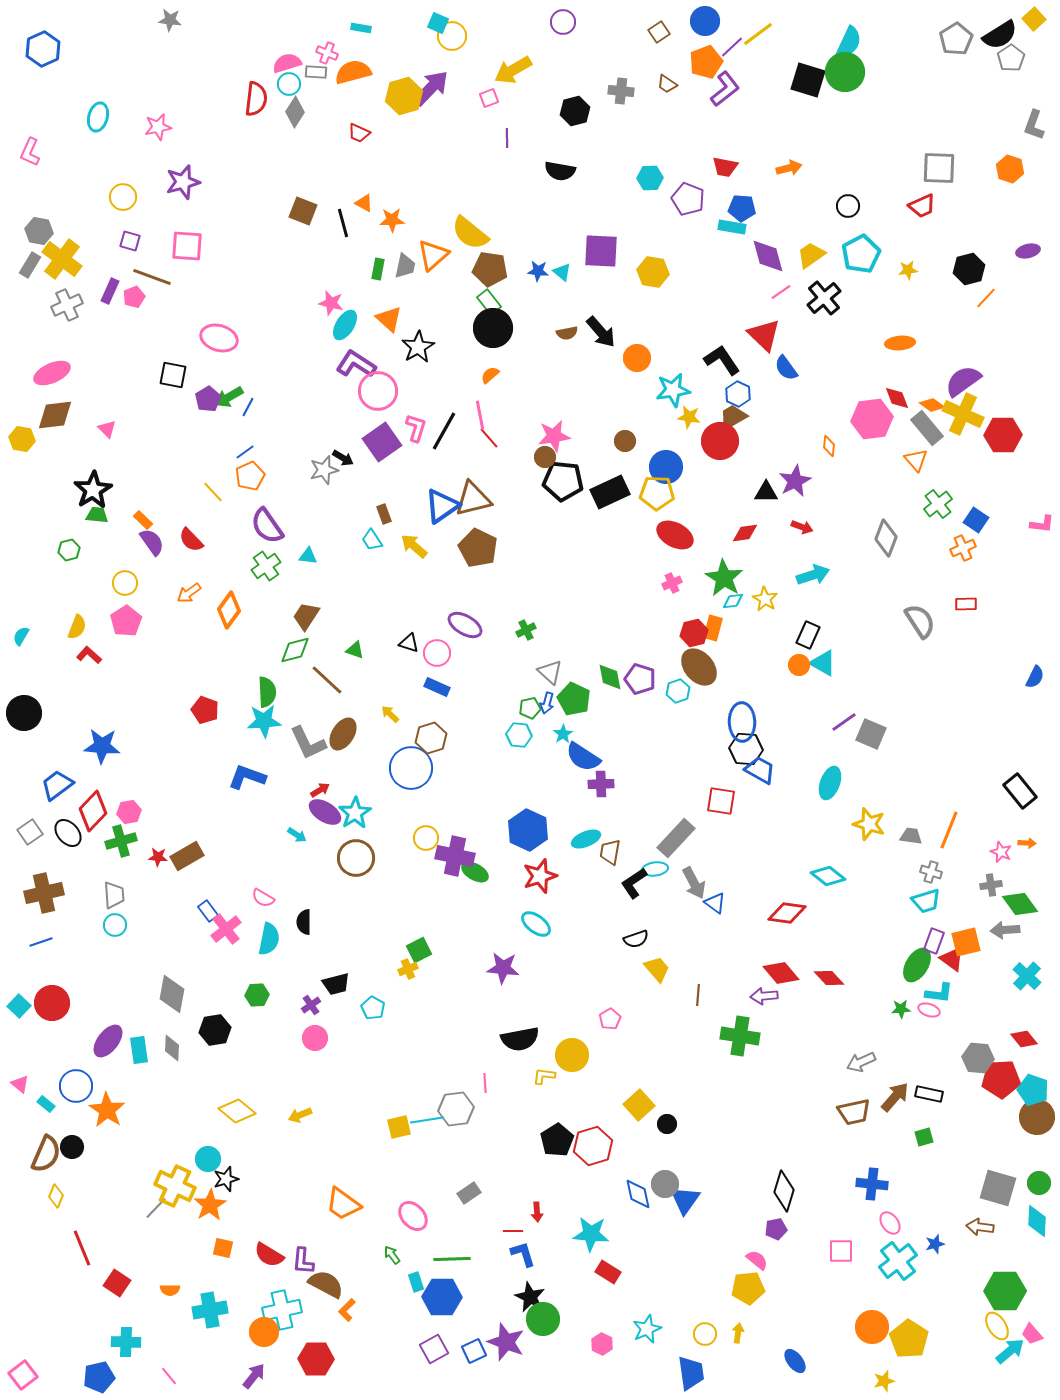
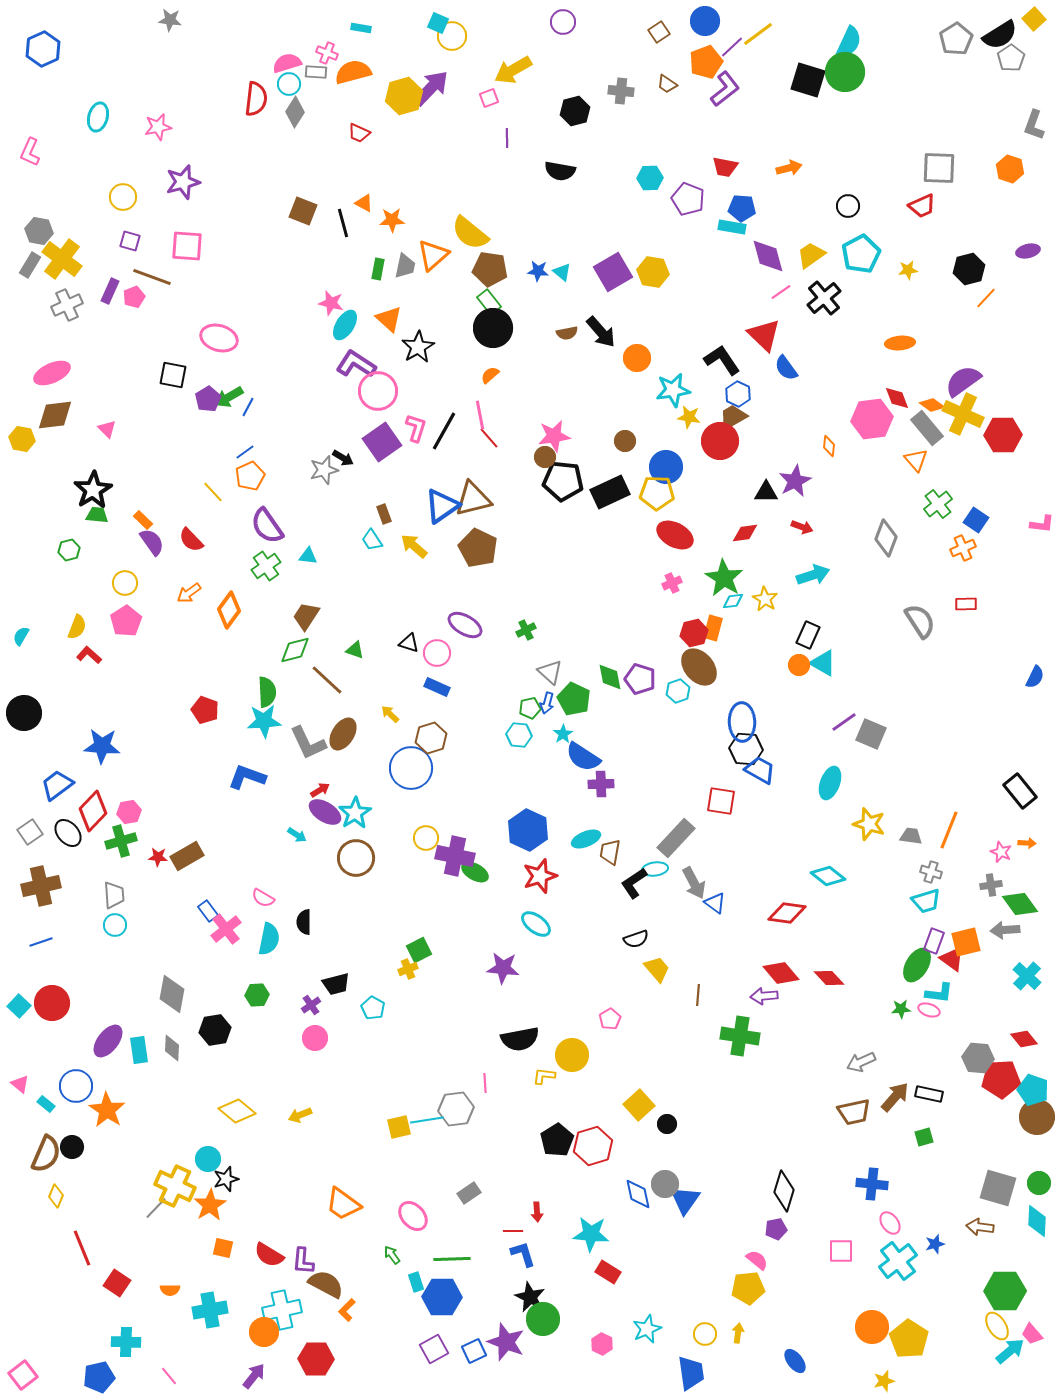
purple square at (601, 251): moved 12 px right, 21 px down; rotated 33 degrees counterclockwise
brown cross at (44, 893): moved 3 px left, 7 px up
